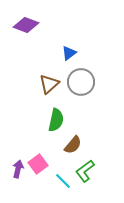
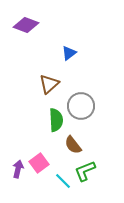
gray circle: moved 24 px down
green semicircle: rotated 15 degrees counterclockwise
brown semicircle: rotated 102 degrees clockwise
pink square: moved 1 px right, 1 px up
green L-shape: rotated 15 degrees clockwise
